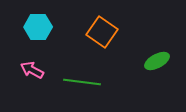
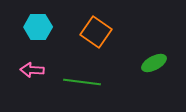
orange square: moved 6 px left
green ellipse: moved 3 px left, 2 px down
pink arrow: rotated 25 degrees counterclockwise
